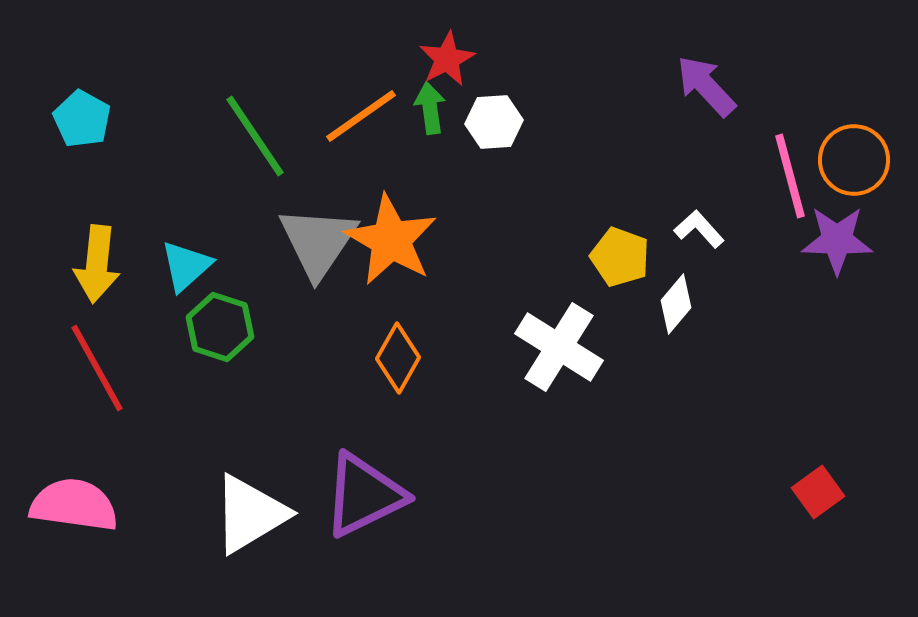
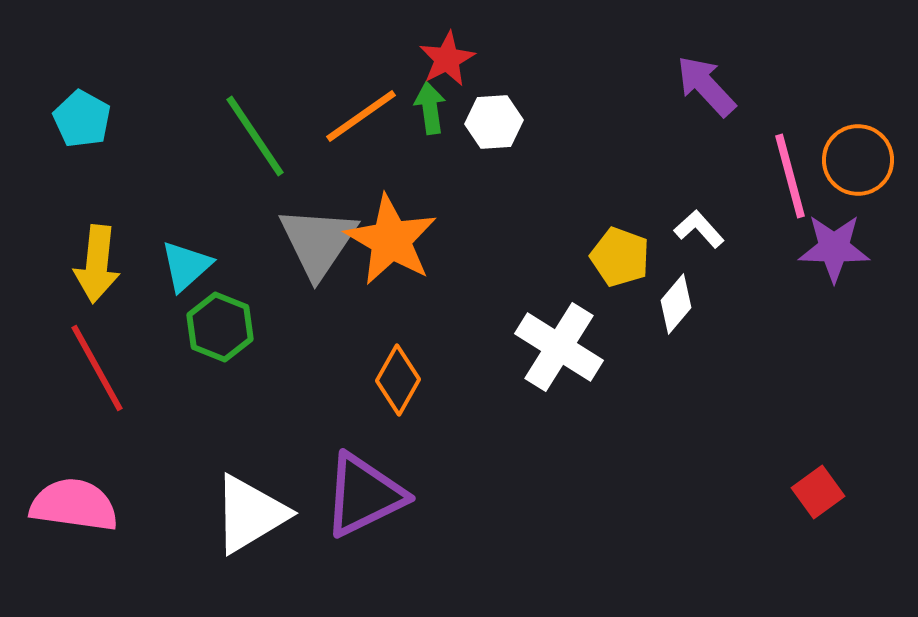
orange circle: moved 4 px right
purple star: moved 3 px left, 8 px down
green hexagon: rotated 4 degrees clockwise
orange diamond: moved 22 px down
